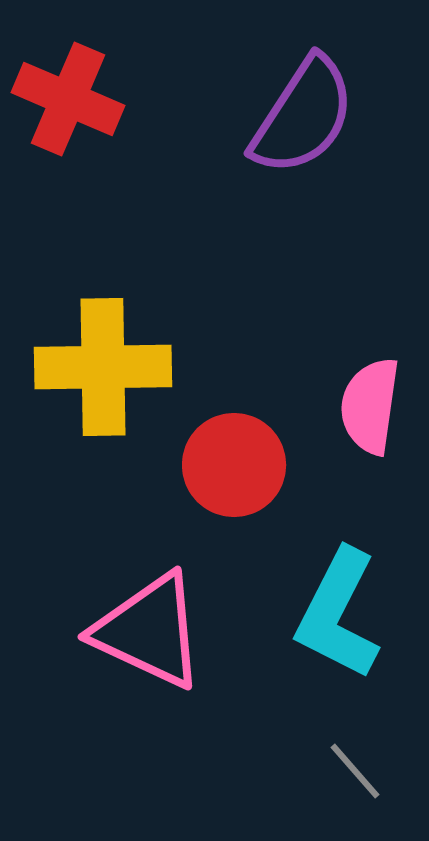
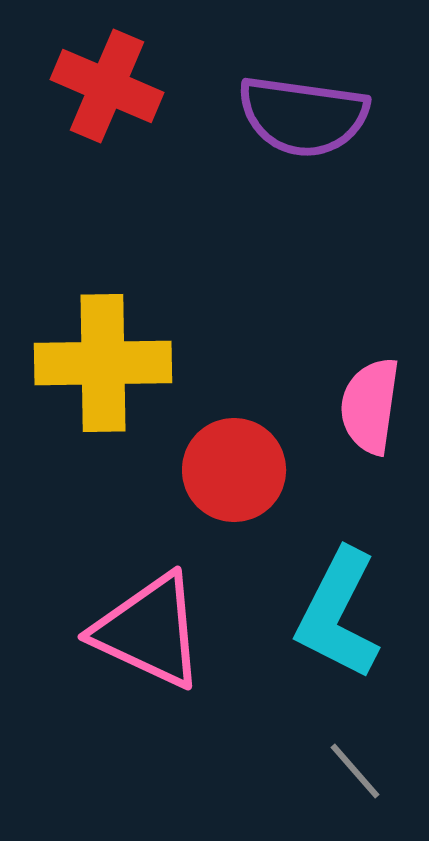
red cross: moved 39 px right, 13 px up
purple semicircle: rotated 65 degrees clockwise
yellow cross: moved 4 px up
red circle: moved 5 px down
